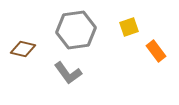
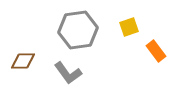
gray hexagon: moved 2 px right
brown diamond: moved 12 px down; rotated 15 degrees counterclockwise
